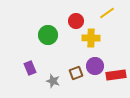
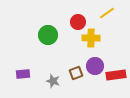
red circle: moved 2 px right, 1 px down
purple rectangle: moved 7 px left, 6 px down; rotated 72 degrees counterclockwise
